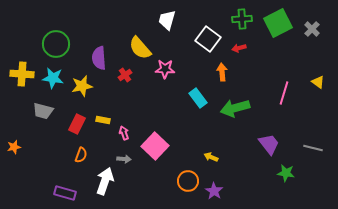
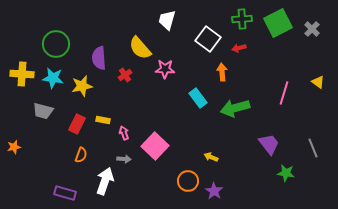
gray line: rotated 54 degrees clockwise
